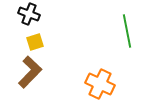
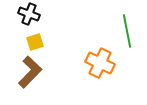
orange cross: moved 21 px up
